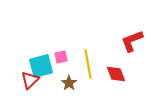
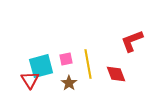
pink square: moved 5 px right, 2 px down
red triangle: rotated 18 degrees counterclockwise
